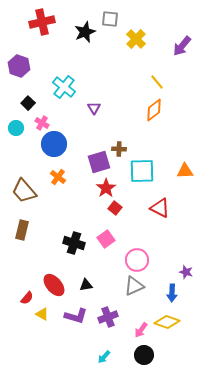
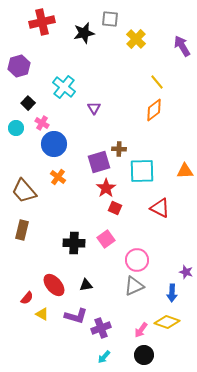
black star: moved 1 px left, 1 px down; rotated 10 degrees clockwise
purple arrow: rotated 110 degrees clockwise
purple hexagon: rotated 25 degrees clockwise
red square: rotated 16 degrees counterclockwise
black cross: rotated 15 degrees counterclockwise
purple cross: moved 7 px left, 11 px down
